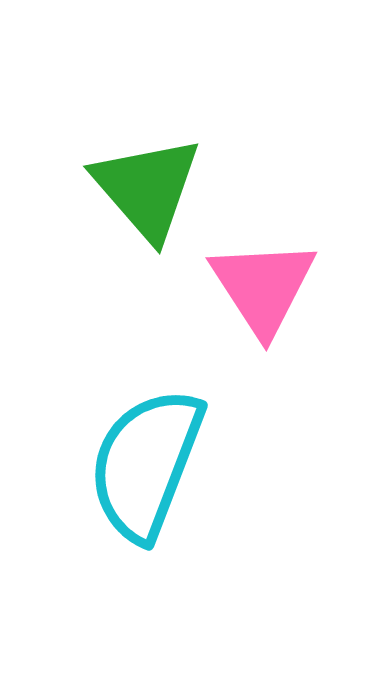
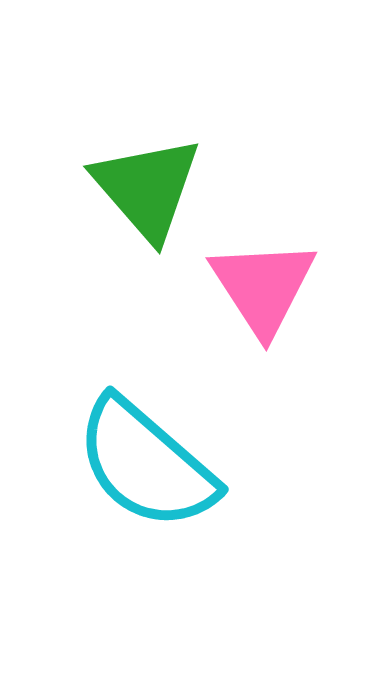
cyan semicircle: rotated 70 degrees counterclockwise
